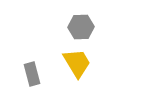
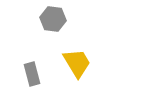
gray hexagon: moved 28 px left, 8 px up; rotated 10 degrees clockwise
